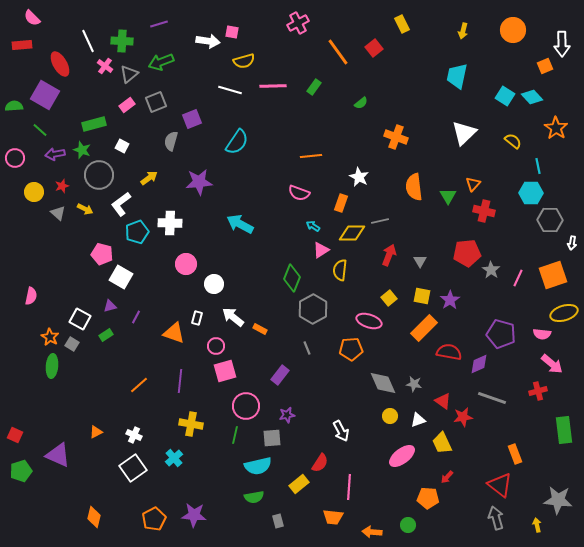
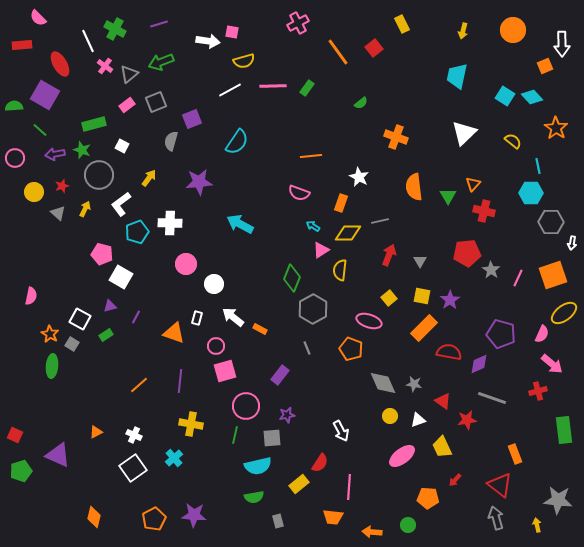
pink semicircle at (32, 18): moved 6 px right
green cross at (122, 41): moved 7 px left, 12 px up; rotated 25 degrees clockwise
green rectangle at (314, 87): moved 7 px left, 1 px down
white line at (230, 90): rotated 45 degrees counterclockwise
yellow arrow at (149, 178): rotated 18 degrees counterclockwise
yellow arrow at (85, 209): rotated 91 degrees counterclockwise
gray hexagon at (550, 220): moved 1 px right, 2 px down
yellow diamond at (352, 233): moved 4 px left
yellow ellipse at (564, 313): rotated 20 degrees counterclockwise
pink semicircle at (542, 334): rotated 72 degrees counterclockwise
orange star at (50, 337): moved 3 px up
orange pentagon at (351, 349): rotated 25 degrees clockwise
red star at (463, 417): moved 4 px right, 3 px down
yellow trapezoid at (442, 443): moved 4 px down
red arrow at (447, 477): moved 8 px right, 3 px down
